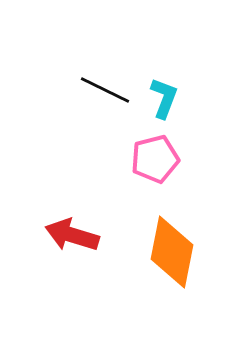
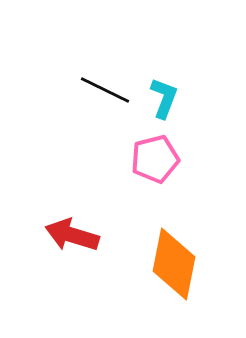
orange diamond: moved 2 px right, 12 px down
